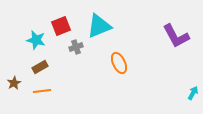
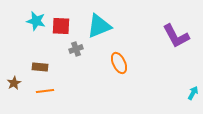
red square: rotated 24 degrees clockwise
cyan star: moved 19 px up
gray cross: moved 2 px down
brown rectangle: rotated 35 degrees clockwise
orange line: moved 3 px right
